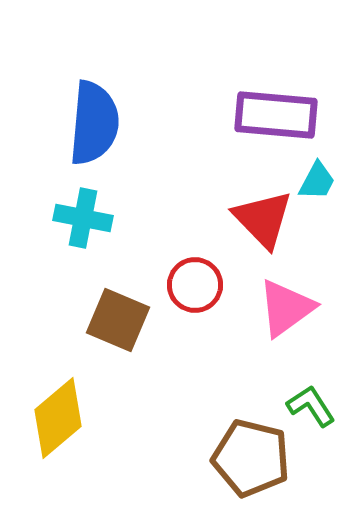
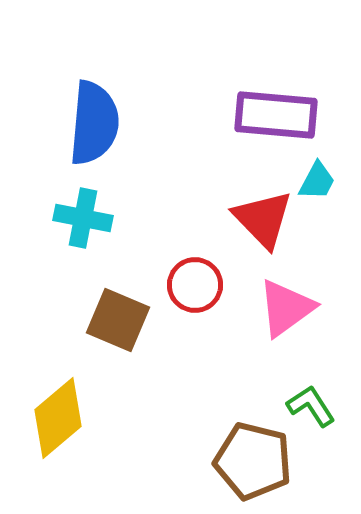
brown pentagon: moved 2 px right, 3 px down
